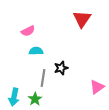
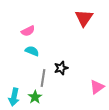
red triangle: moved 2 px right, 1 px up
cyan semicircle: moved 4 px left; rotated 24 degrees clockwise
green star: moved 2 px up
